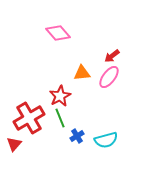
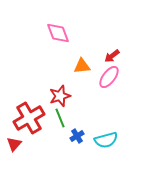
pink diamond: rotated 20 degrees clockwise
orange triangle: moved 7 px up
red star: rotated 10 degrees clockwise
